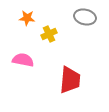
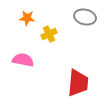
red trapezoid: moved 8 px right, 3 px down
